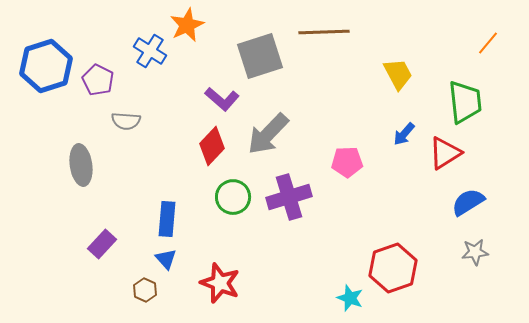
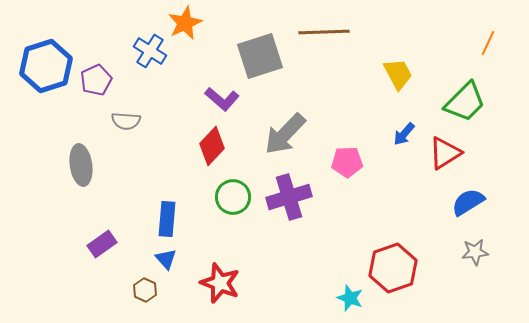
orange star: moved 2 px left, 2 px up
orange line: rotated 15 degrees counterclockwise
purple pentagon: moved 2 px left; rotated 20 degrees clockwise
green trapezoid: rotated 51 degrees clockwise
gray arrow: moved 17 px right
purple rectangle: rotated 12 degrees clockwise
